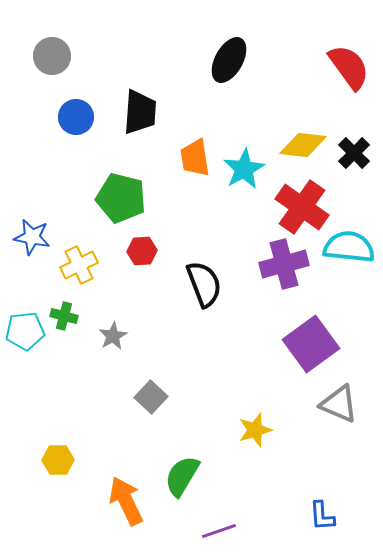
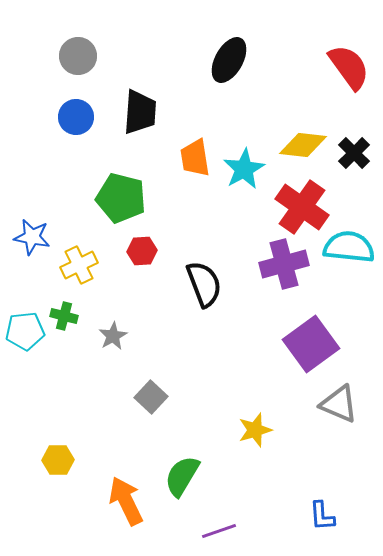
gray circle: moved 26 px right
